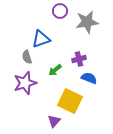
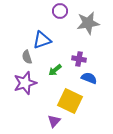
gray star: moved 1 px right, 1 px down
blue triangle: moved 1 px right, 1 px down
purple cross: rotated 24 degrees clockwise
